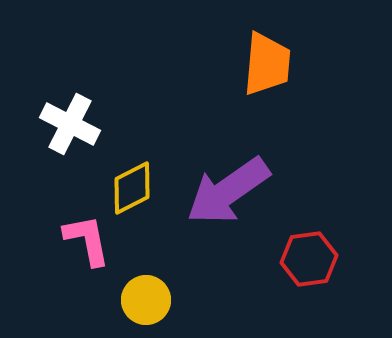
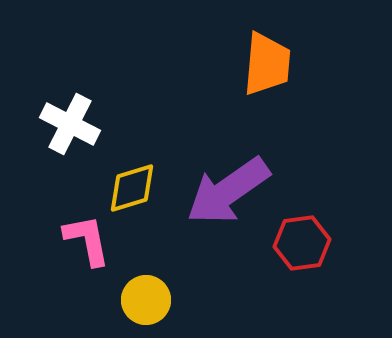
yellow diamond: rotated 10 degrees clockwise
red hexagon: moved 7 px left, 16 px up
